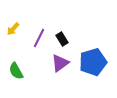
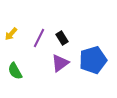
yellow arrow: moved 2 px left, 5 px down
black rectangle: moved 1 px up
blue pentagon: moved 2 px up
green semicircle: moved 1 px left
